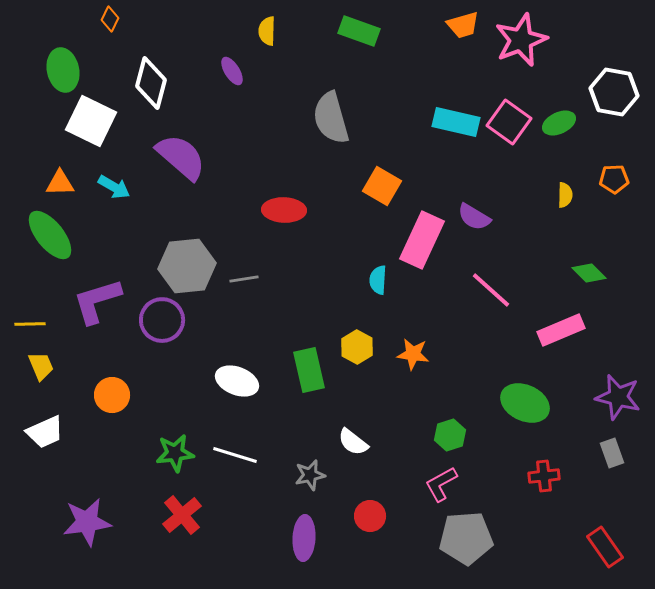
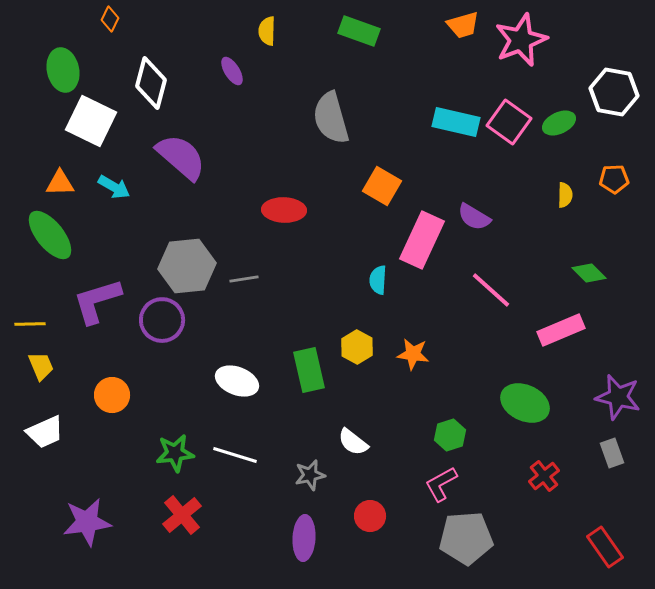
red cross at (544, 476): rotated 32 degrees counterclockwise
